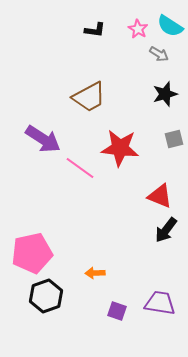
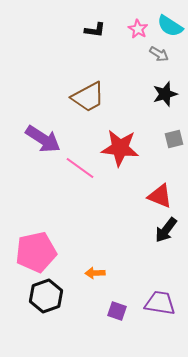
brown trapezoid: moved 1 px left
pink pentagon: moved 4 px right, 1 px up
